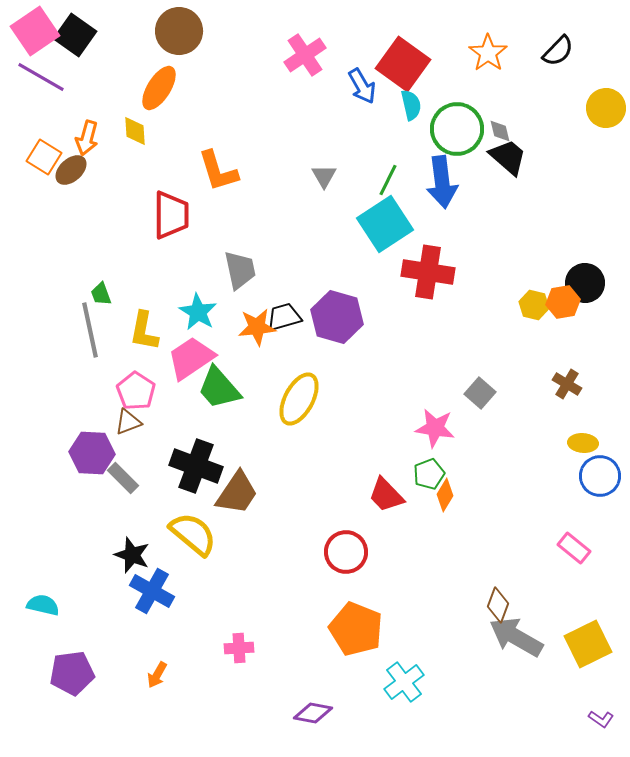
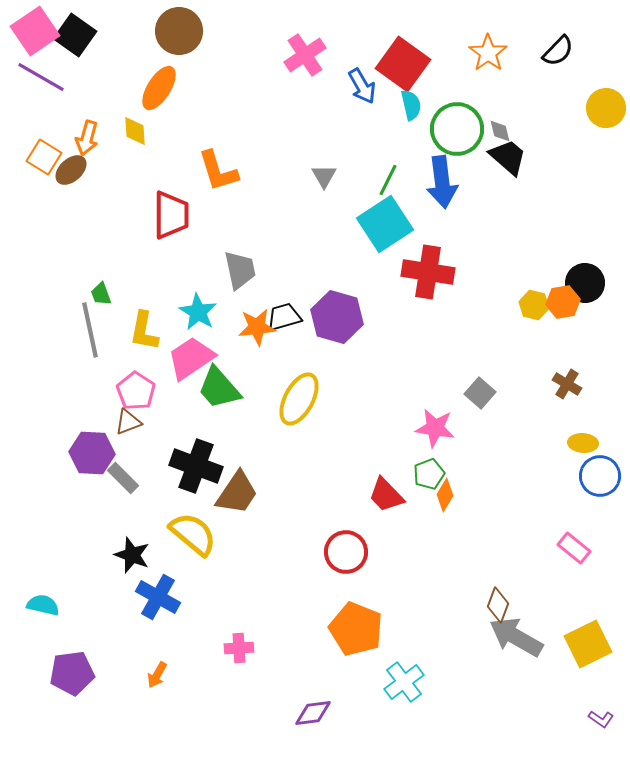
blue cross at (152, 591): moved 6 px right, 6 px down
purple diamond at (313, 713): rotated 18 degrees counterclockwise
